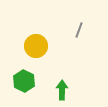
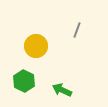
gray line: moved 2 px left
green arrow: rotated 66 degrees counterclockwise
